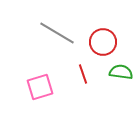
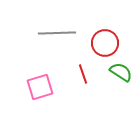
gray line: rotated 33 degrees counterclockwise
red circle: moved 2 px right, 1 px down
green semicircle: rotated 25 degrees clockwise
